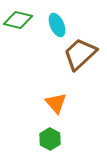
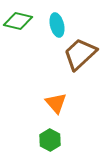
green diamond: moved 1 px down
cyan ellipse: rotated 10 degrees clockwise
green hexagon: moved 1 px down
